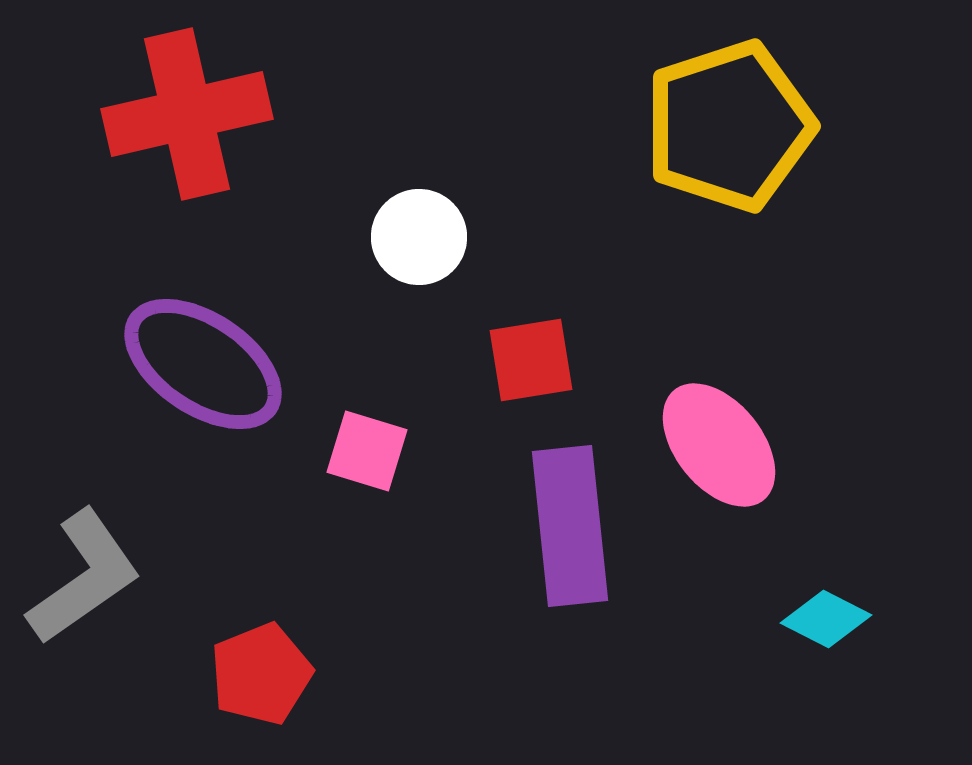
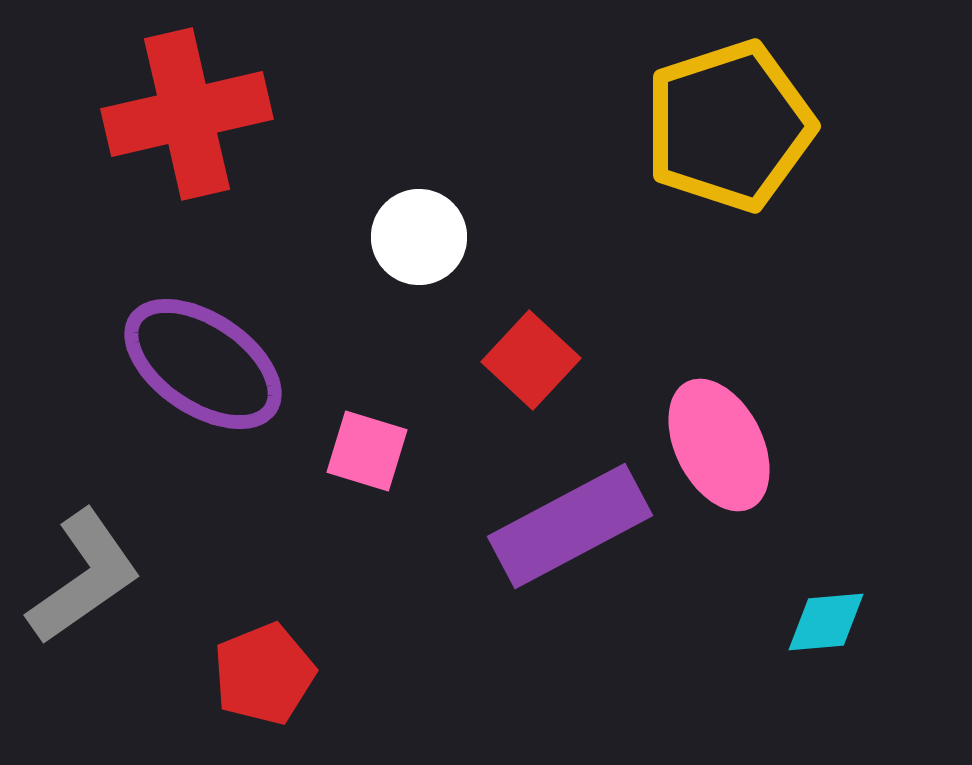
red square: rotated 38 degrees counterclockwise
pink ellipse: rotated 12 degrees clockwise
purple rectangle: rotated 68 degrees clockwise
cyan diamond: moved 3 px down; rotated 32 degrees counterclockwise
red pentagon: moved 3 px right
